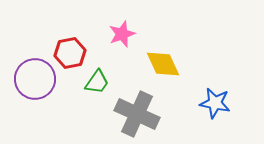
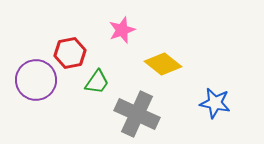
pink star: moved 4 px up
yellow diamond: rotated 27 degrees counterclockwise
purple circle: moved 1 px right, 1 px down
